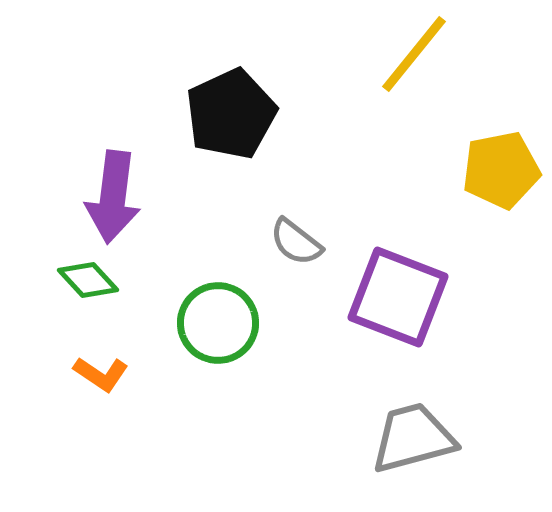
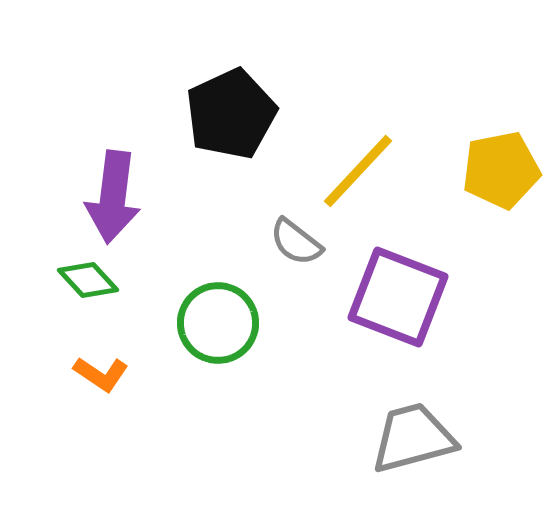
yellow line: moved 56 px left, 117 px down; rotated 4 degrees clockwise
